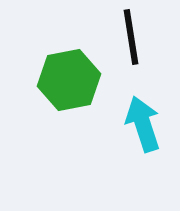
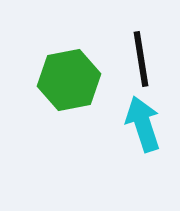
black line: moved 10 px right, 22 px down
